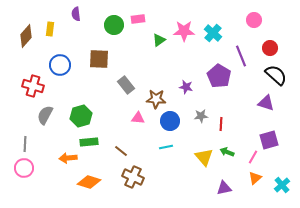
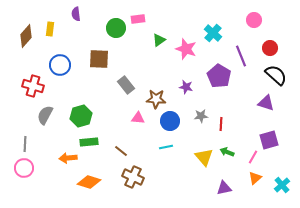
green circle at (114, 25): moved 2 px right, 3 px down
pink star at (184, 31): moved 2 px right, 18 px down; rotated 20 degrees clockwise
